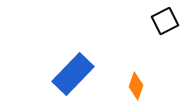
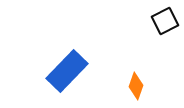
blue rectangle: moved 6 px left, 3 px up
